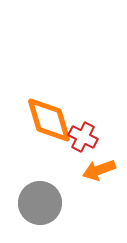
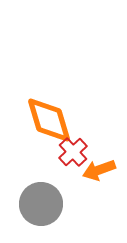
red cross: moved 10 px left, 15 px down; rotated 20 degrees clockwise
gray circle: moved 1 px right, 1 px down
